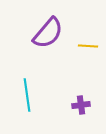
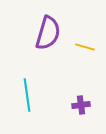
purple semicircle: rotated 24 degrees counterclockwise
yellow line: moved 3 px left, 1 px down; rotated 12 degrees clockwise
